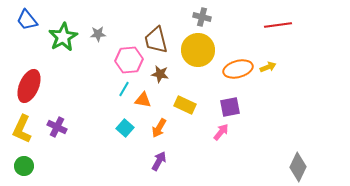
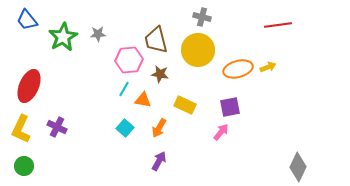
yellow L-shape: moved 1 px left
